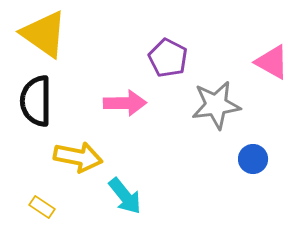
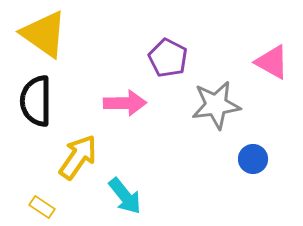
yellow arrow: rotated 66 degrees counterclockwise
